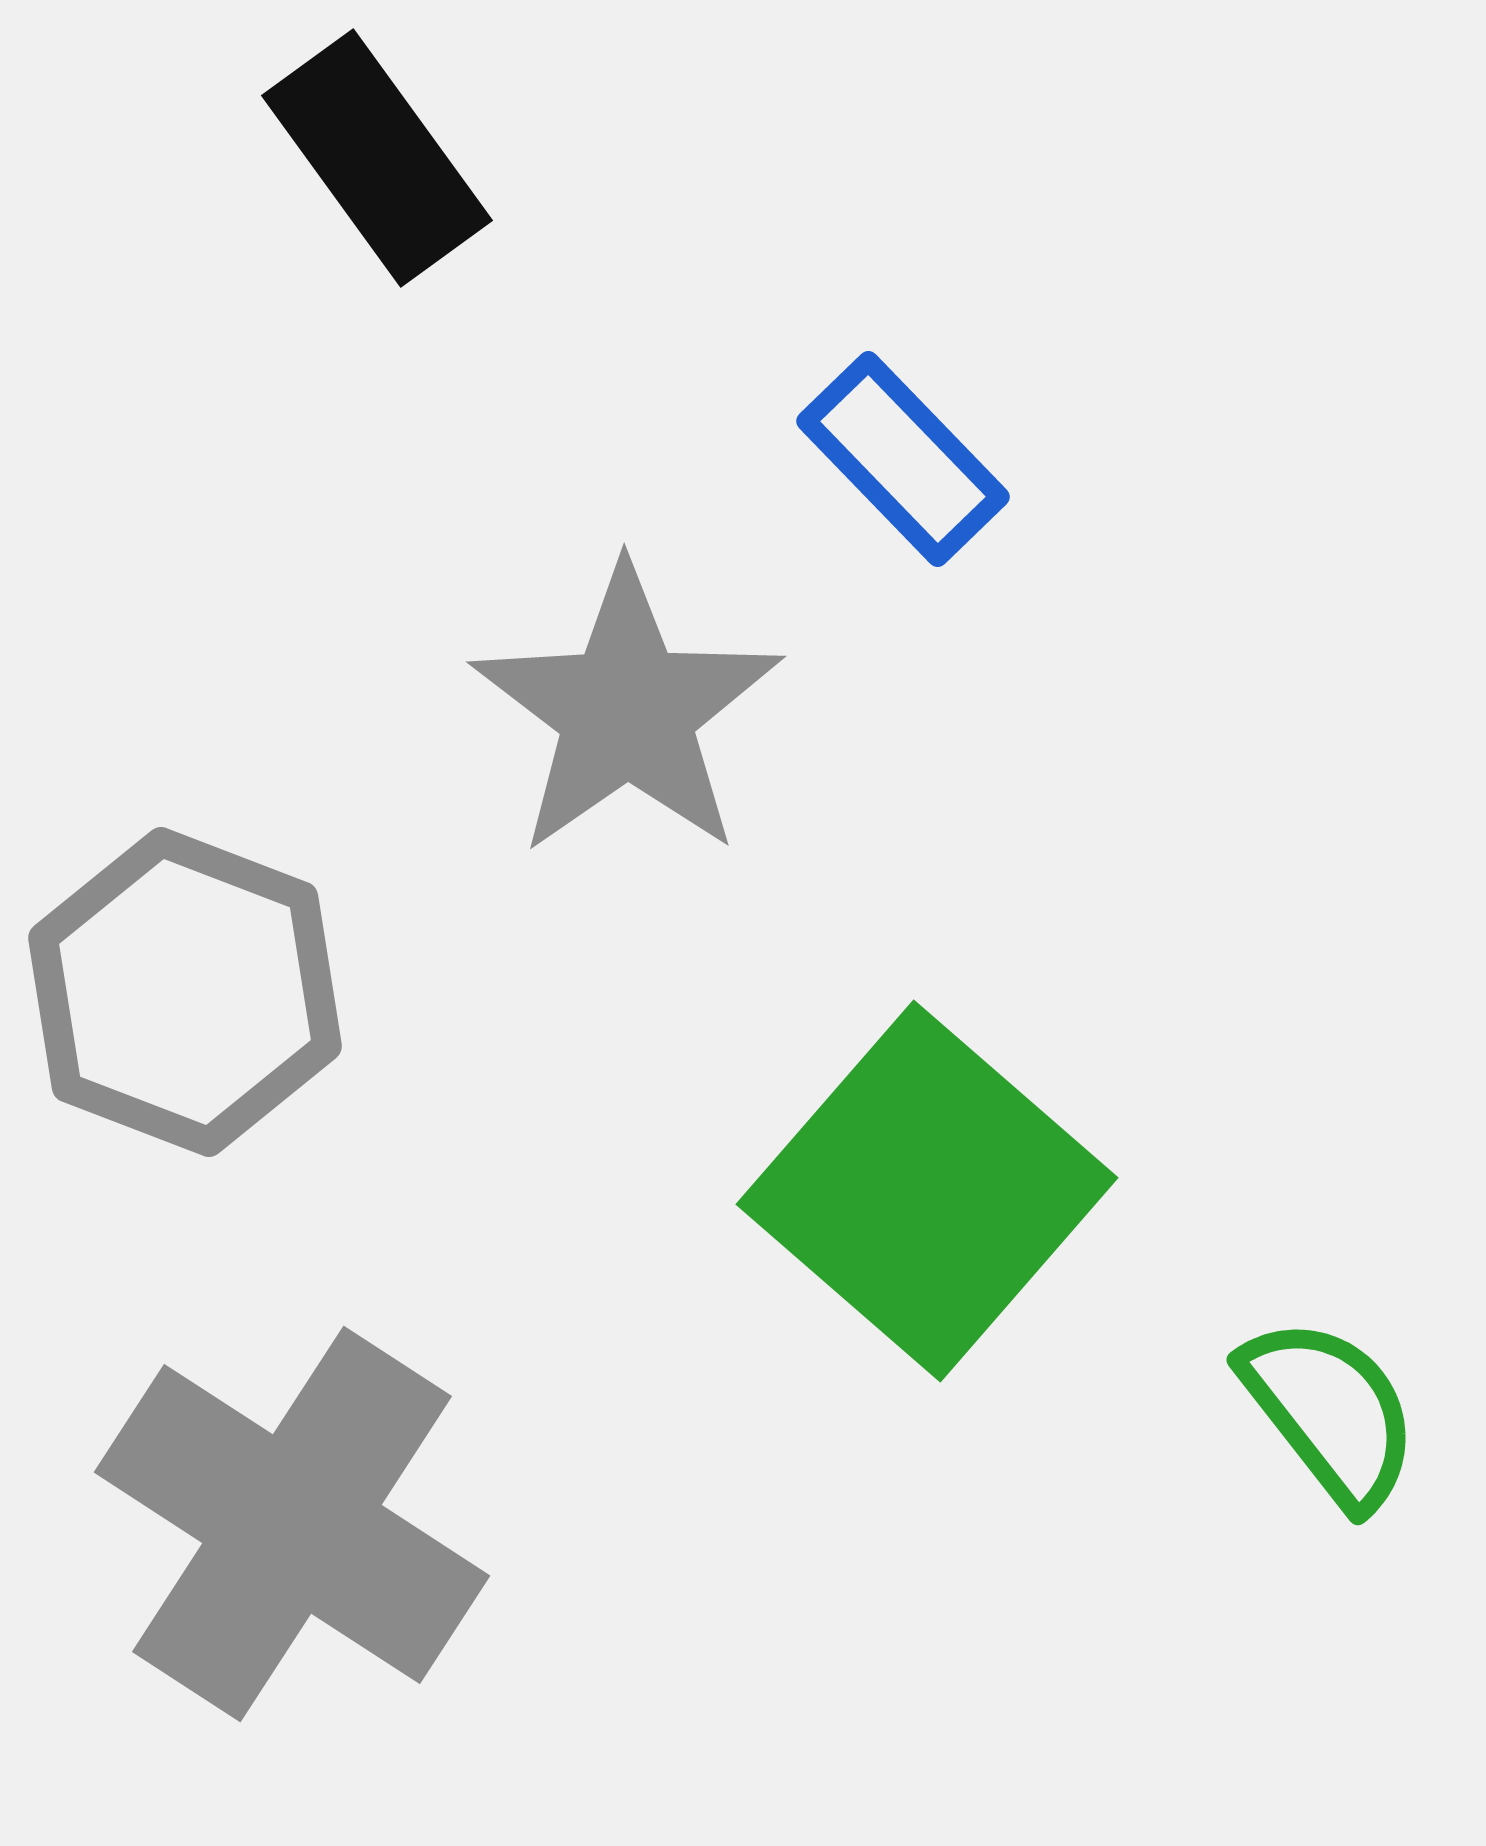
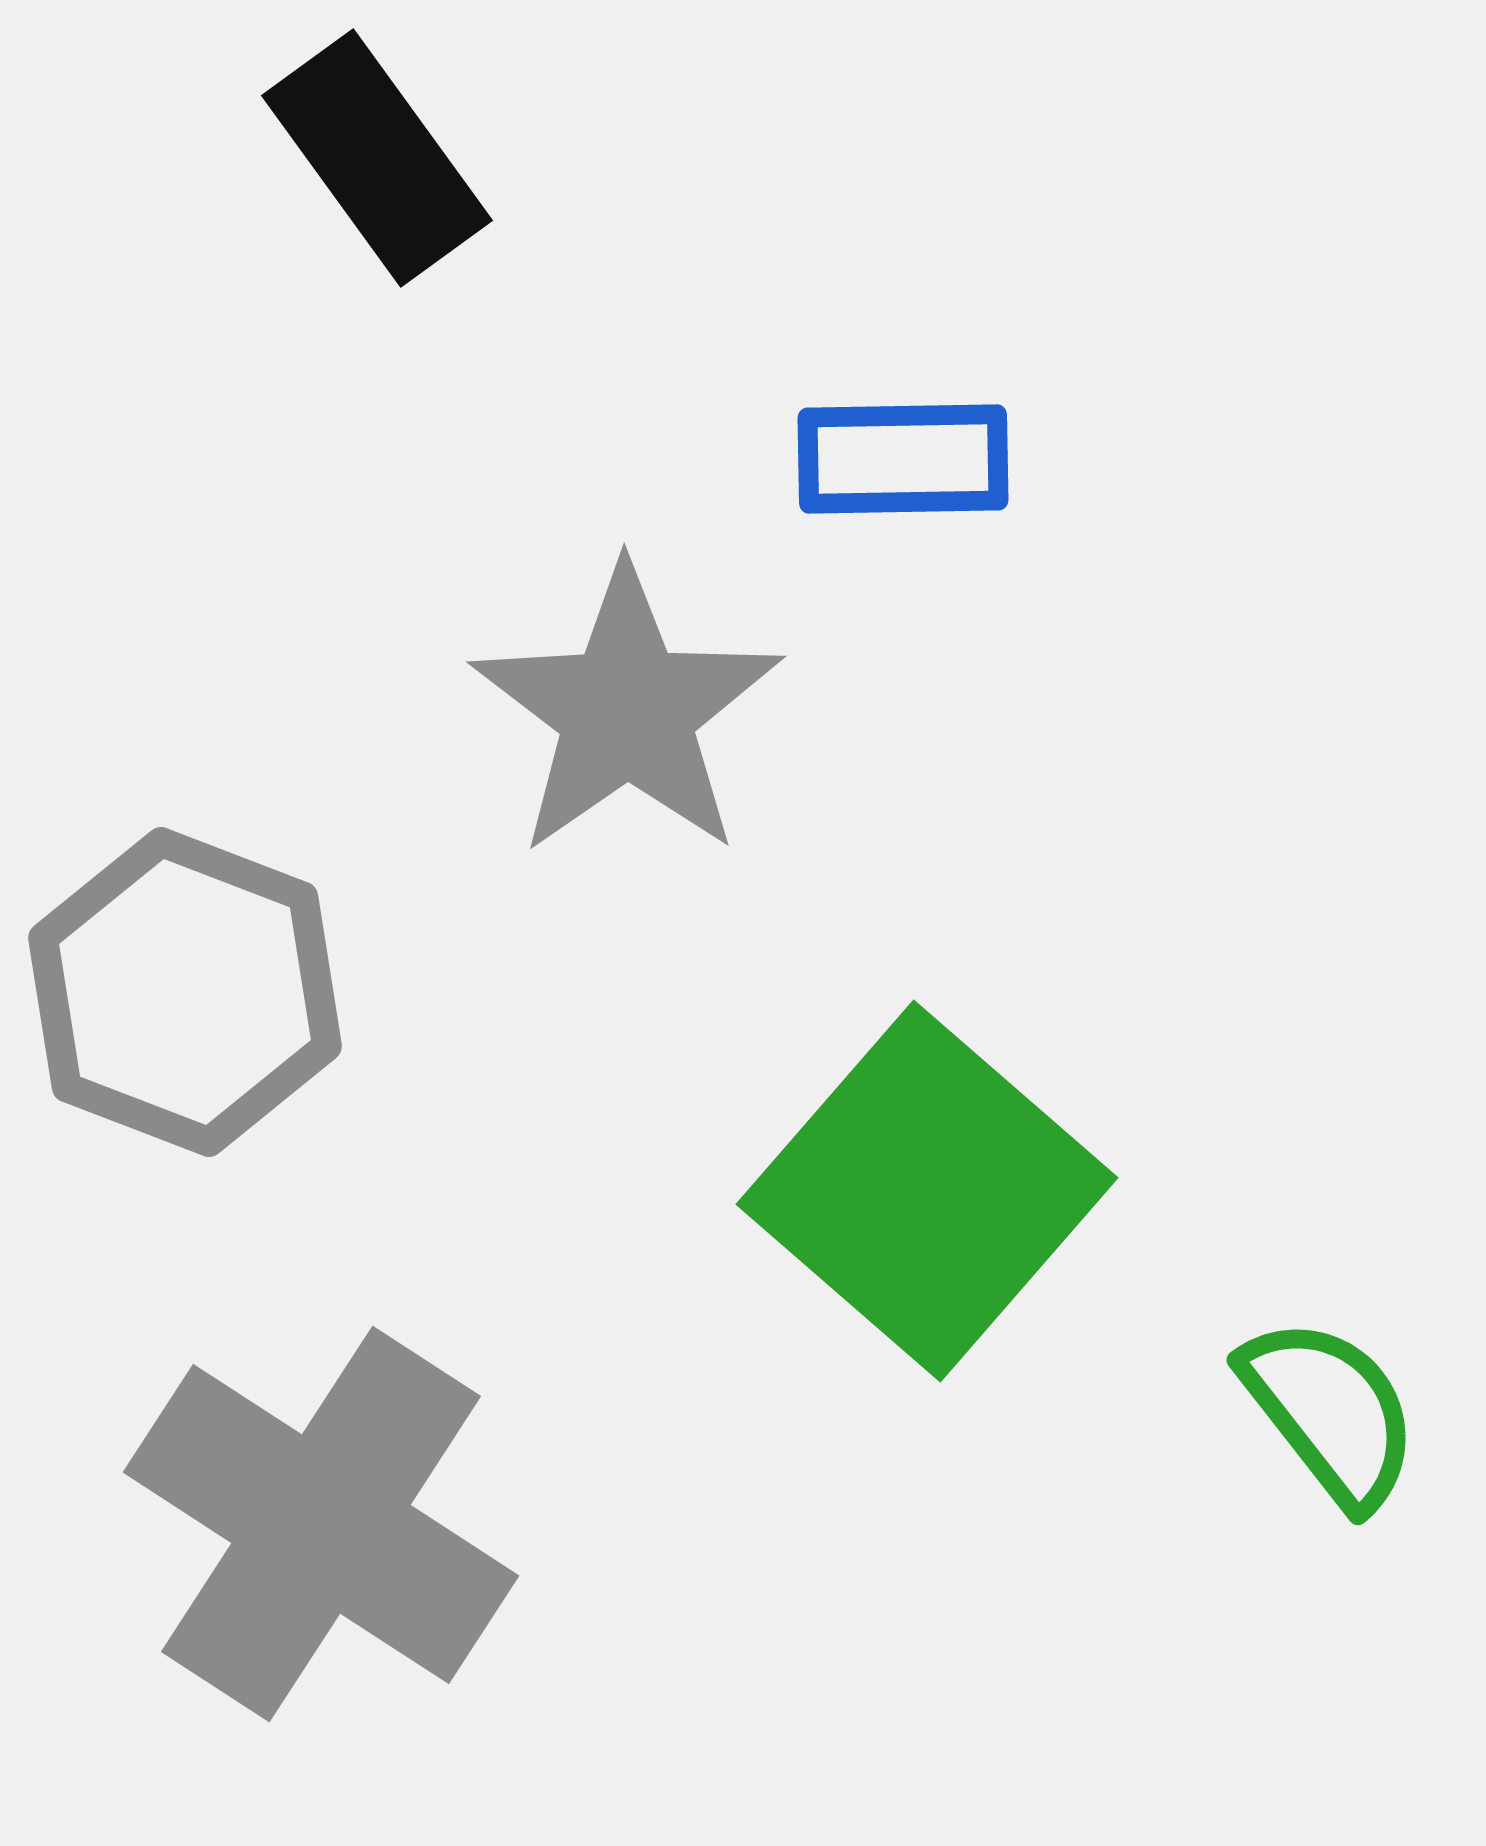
blue rectangle: rotated 47 degrees counterclockwise
gray cross: moved 29 px right
